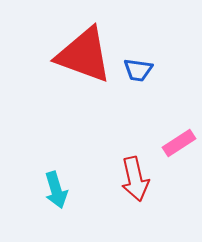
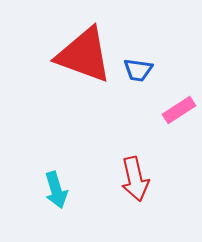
pink rectangle: moved 33 px up
